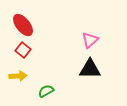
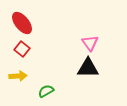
red ellipse: moved 1 px left, 2 px up
pink triangle: moved 3 px down; rotated 24 degrees counterclockwise
red square: moved 1 px left, 1 px up
black triangle: moved 2 px left, 1 px up
